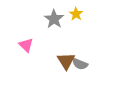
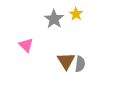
gray semicircle: rotated 105 degrees counterclockwise
